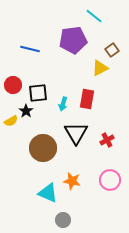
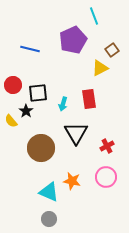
cyan line: rotated 30 degrees clockwise
purple pentagon: rotated 16 degrees counterclockwise
red rectangle: moved 2 px right; rotated 18 degrees counterclockwise
yellow semicircle: rotated 80 degrees clockwise
red cross: moved 6 px down
brown circle: moved 2 px left
pink circle: moved 4 px left, 3 px up
cyan triangle: moved 1 px right, 1 px up
gray circle: moved 14 px left, 1 px up
